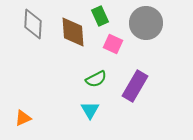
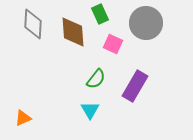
green rectangle: moved 2 px up
green semicircle: rotated 25 degrees counterclockwise
